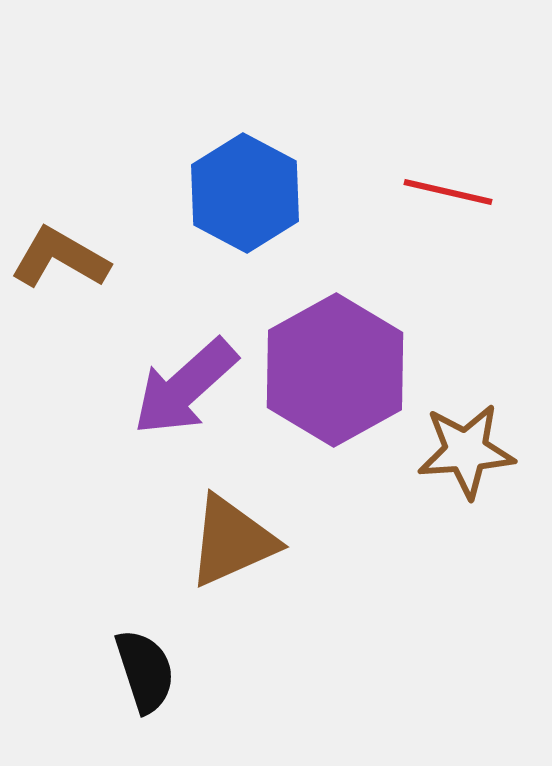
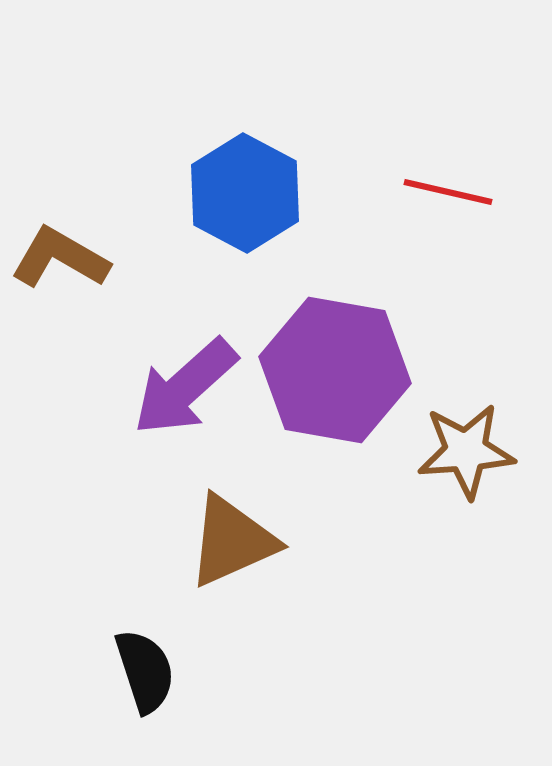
purple hexagon: rotated 21 degrees counterclockwise
